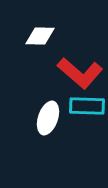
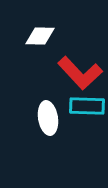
red L-shape: rotated 6 degrees clockwise
white ellipse: rotated 28 degrees counterclockwise
